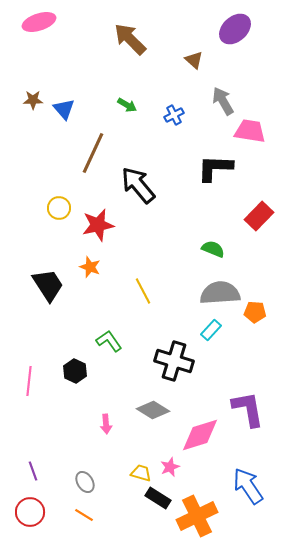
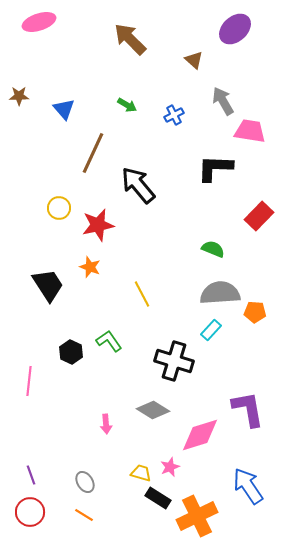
brown star: moved 14 px left, 4 px up
yellow line: moved 1 px left, 3 px down
black hexagon: moved 4 px left, 19 px up
purple line: moved 2 px left, 4 px down
